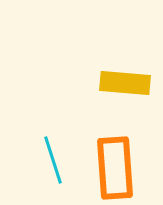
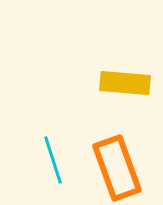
orange rectangle: moved 2 px right; rotated 16 degrees counterclockwise
